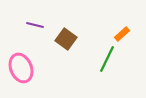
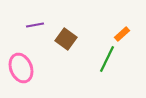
purple line: rotated 24 degrees counterclockwise
